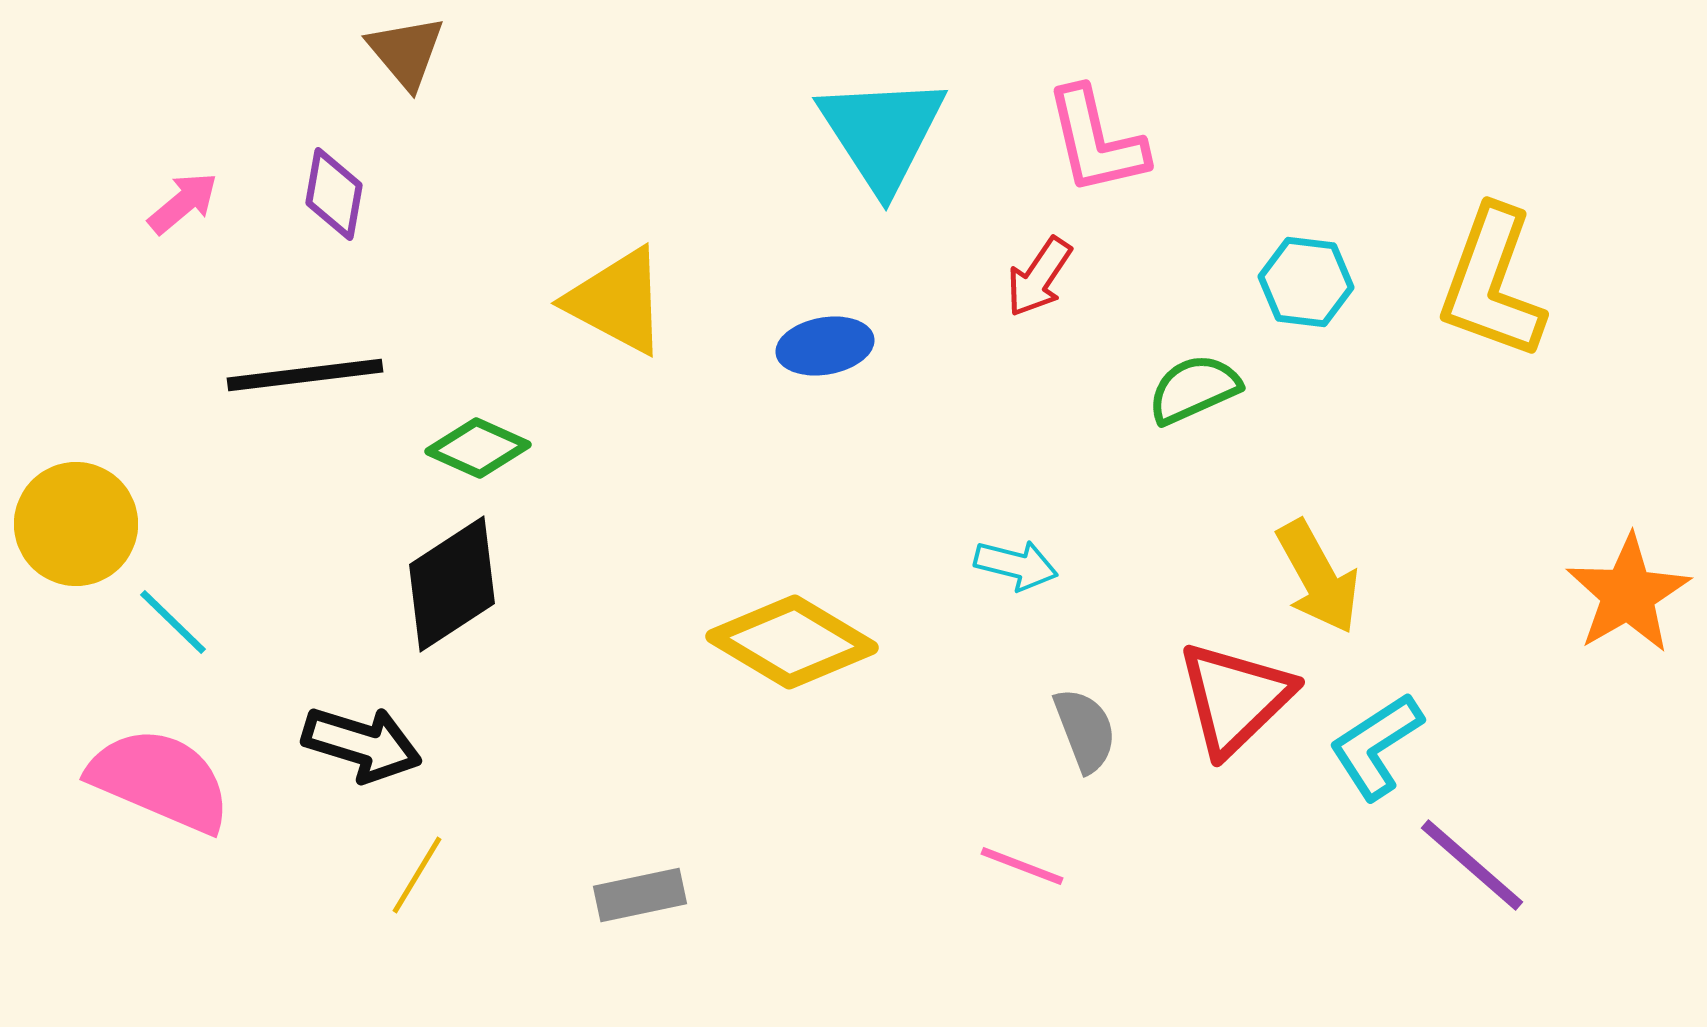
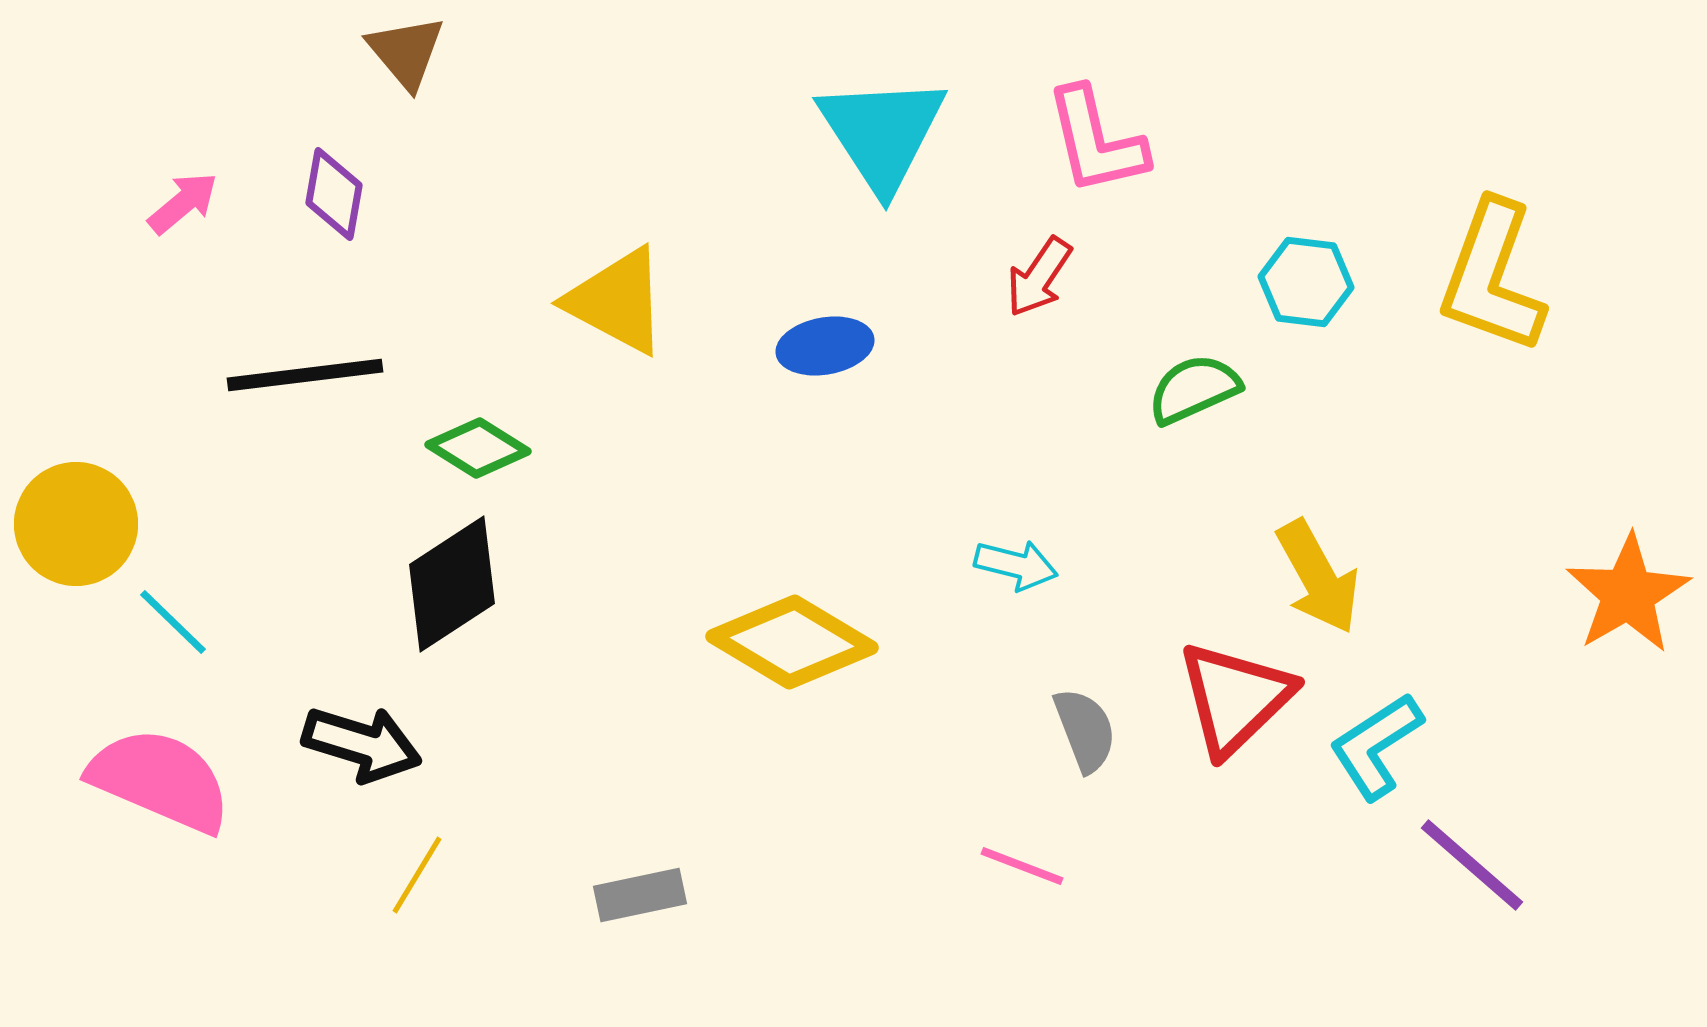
yellow L-shape: moved 6 px up
green diamond: rotated 8 degrees clockwise
